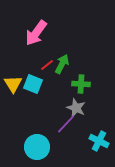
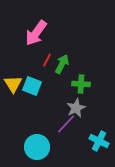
red line: moved 5 px up; rotated 24 degrees counterclockwise
cyan square: moved 1 px left, 2 px down
gray star: rotated 24 degrees clockwise
